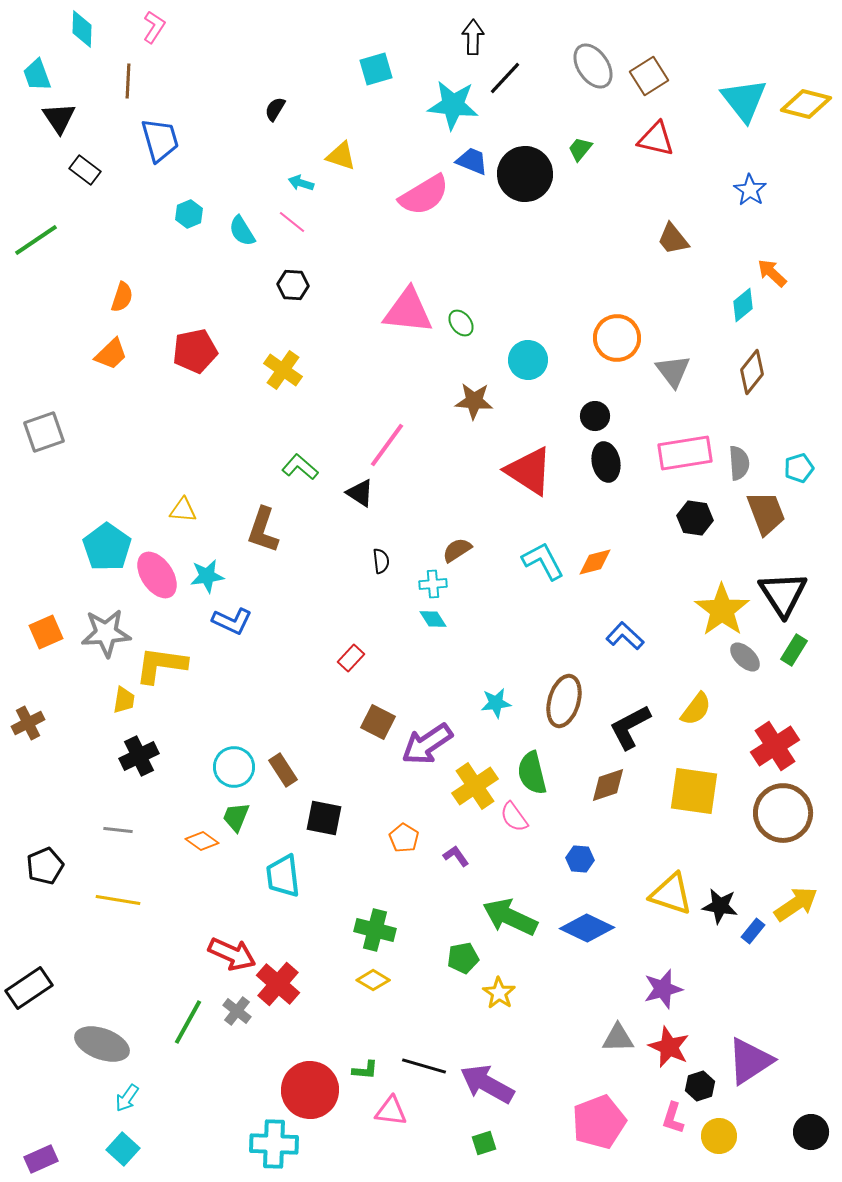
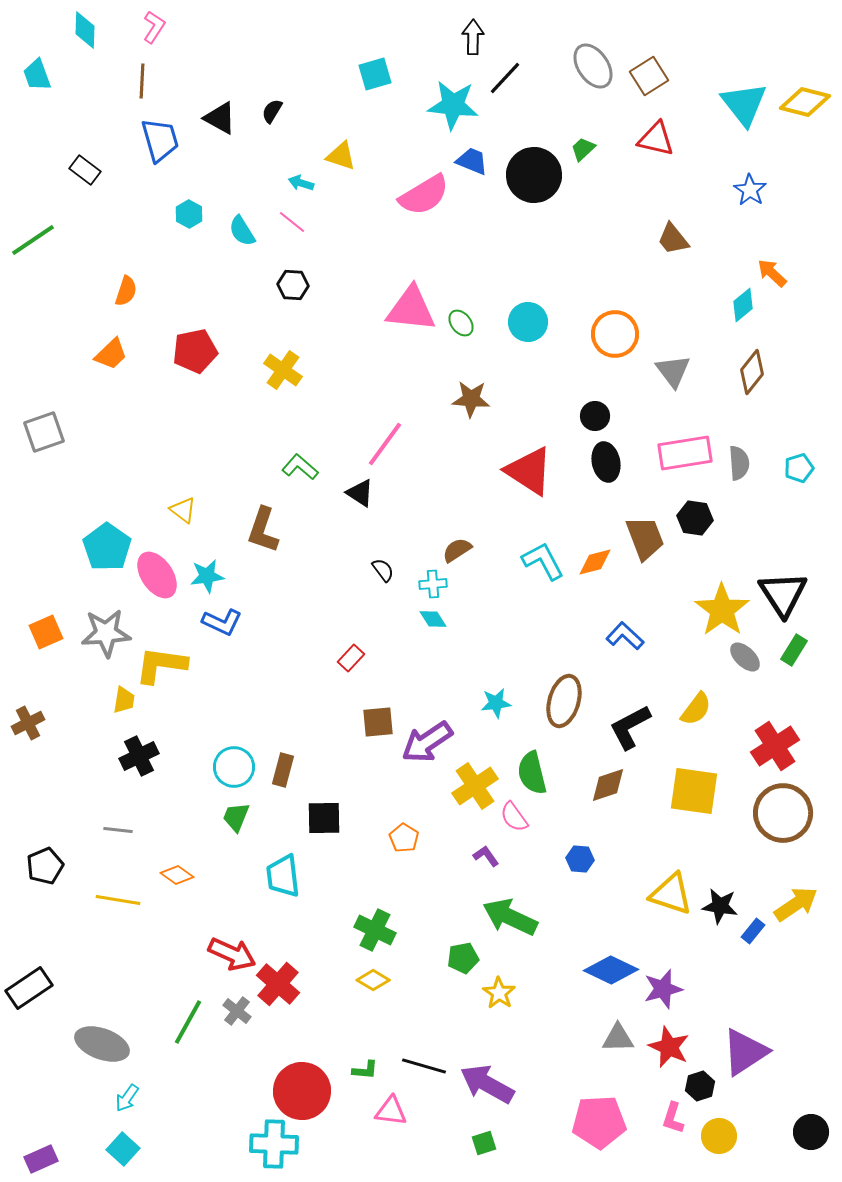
cyan diamond at (82, 29): moved 3 px right, 1 px down
cyan square at (376, 69): moved 1 px left, 5 px down
brown line at (128, 81): moved 14 px right
cyan triangle at (744, 100): moved 4 px down
yellow diamond at (806, 104): moved 1 px left, 2 px up
black semicircle at (275, 109): moved 3 px left, 2 px down
black triangle at (59, 118): moved 161 px right; rotated 27 degrees counterclockwise
green trapezoid at (580, 149): moved 3 px right; rotated 8 degrees clockwise
black circle at (525, 174): moved 9 px right, 1 px down
cyan hexagon at (189, 214): rotated 8 degrees counterclockwise
green line at (36, 240): moved 3 px left
orange semicircle at (122, 297): moved 4 px right, 6 px up
pink triangle at (408, 311): moved 3 px right, 2 px up
orange circle at (617, 338): moved 2 px left, 4 px up
cyan circle at (528, 360): moved 38 px up
brown star at (474, 401): moved 3 px left, 2 px up
pink line at (387, 445): moved 2 px left, 1 px up
yellow triangle at (183, 510): rotated 32 degrees clockwise
brown trapezoid at (766, 513): moved 121 px left, 25 px down
black semicircle at (381, 561): moved 2 px right, 9 px down; rotated 30 degrees counterclockwise
blue L-shape at (232, 621): moved 10 px left, 1 px down
brown square at (378, 722): rotated 32 degrees counterclockwise
purple arrow at (427, 744): moved 2 px up
brown rectangle at (283, 770): rotated 48 degrees clockwise
black square at (324, 818): rotated 12 degrees counterclockwise
orange diamond at (202, 841): moved 25 px left, 34 px down
purple L-shape at (456, 856): moved 30 px right
blue diamond at (587, 928): moved 24 px right, 42 px down
green cross at (375, 930): rotated 12 degrees clockwise
purple triangle at (750, 1061): moved 5 px left, 9 px up
red circle at (310, 1090): moved 8 px left, 1 px down
pink pentagon at (599, 1122): rotated 18 degrees clockwise
